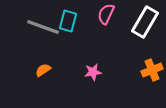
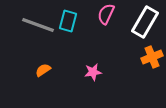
gray line: moved 5 px left, 2 px up
orange cross: moved 13 px up
